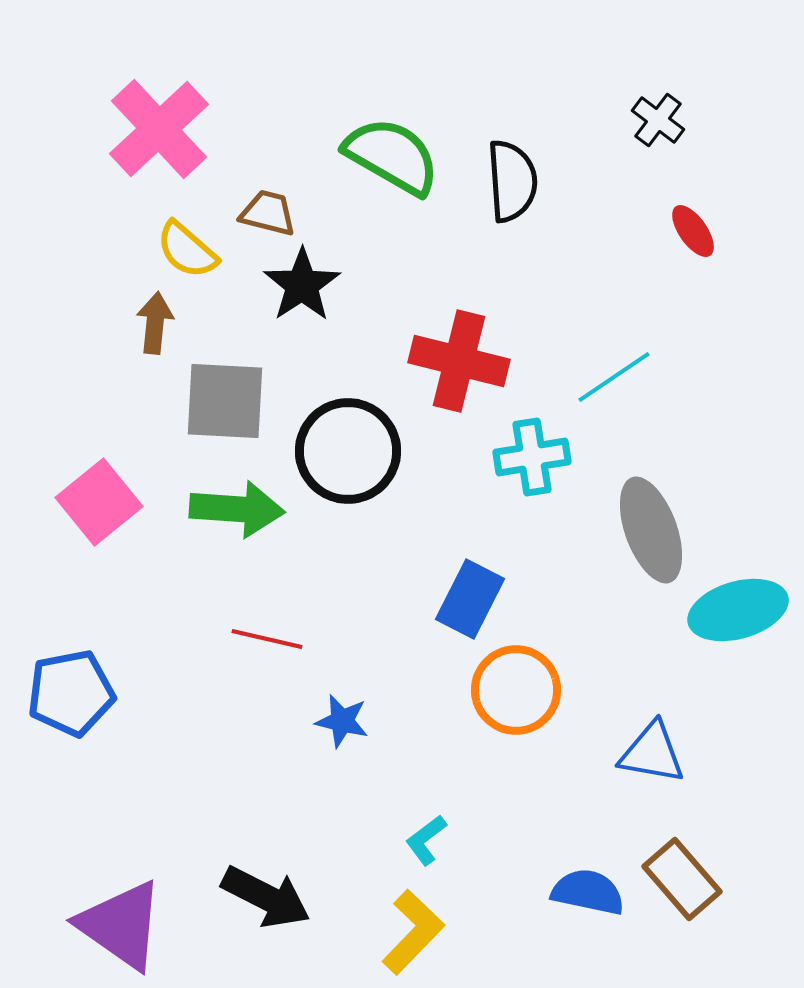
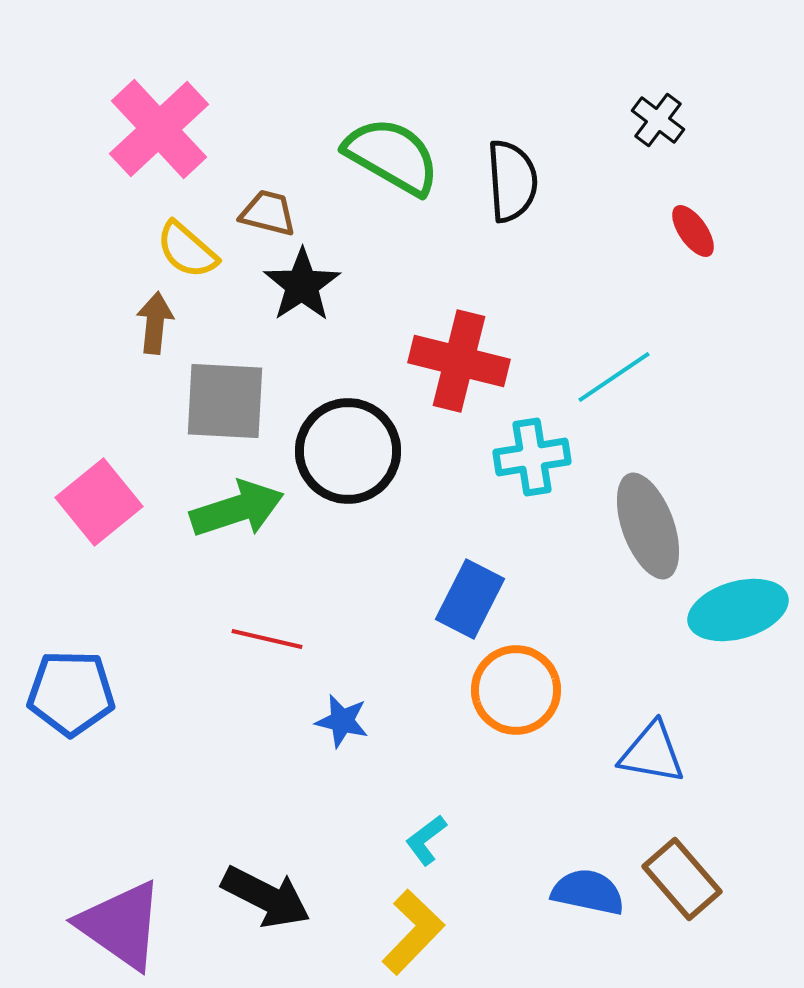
green arrow: rotated 22 degrees counterclockwise
gray ellipse: moved 3 px left, 4 px up
blue pentagon: rotated 12 degrees clockwise
